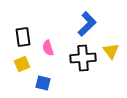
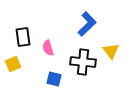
black cross: moved 4 px down; rotated 10 degrees clockwise
yellow square: moved 9 px left
blue square: moved 11 px right, 4 px up
